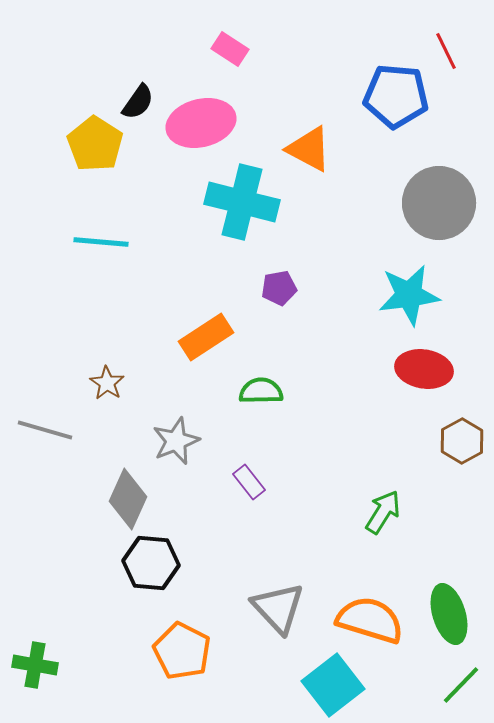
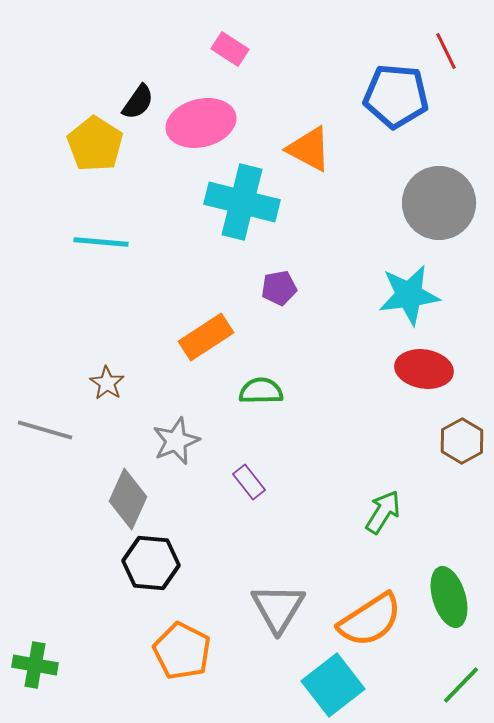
gray triangle: rotated 14 degrees clockwise
green ellipse: moved 17 px up
orange semicircle: rotated 130 degrees clockwise
